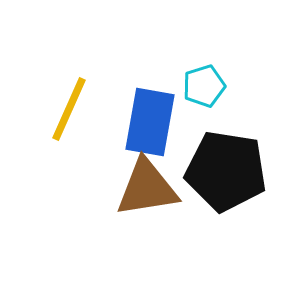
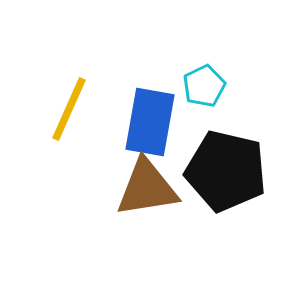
cyan pentagon: rotated 9 degrees counterclockwise
black pentagon: rotated 4 degrees clockwise
